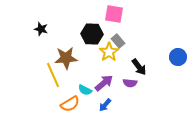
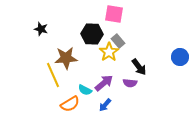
blue circle: moved 2 px right
